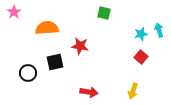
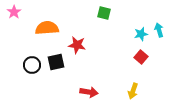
red star: moved 3 px left, 1 px up
black square: moved 1 px right
black circle: moved 4 px right, 8 px up
